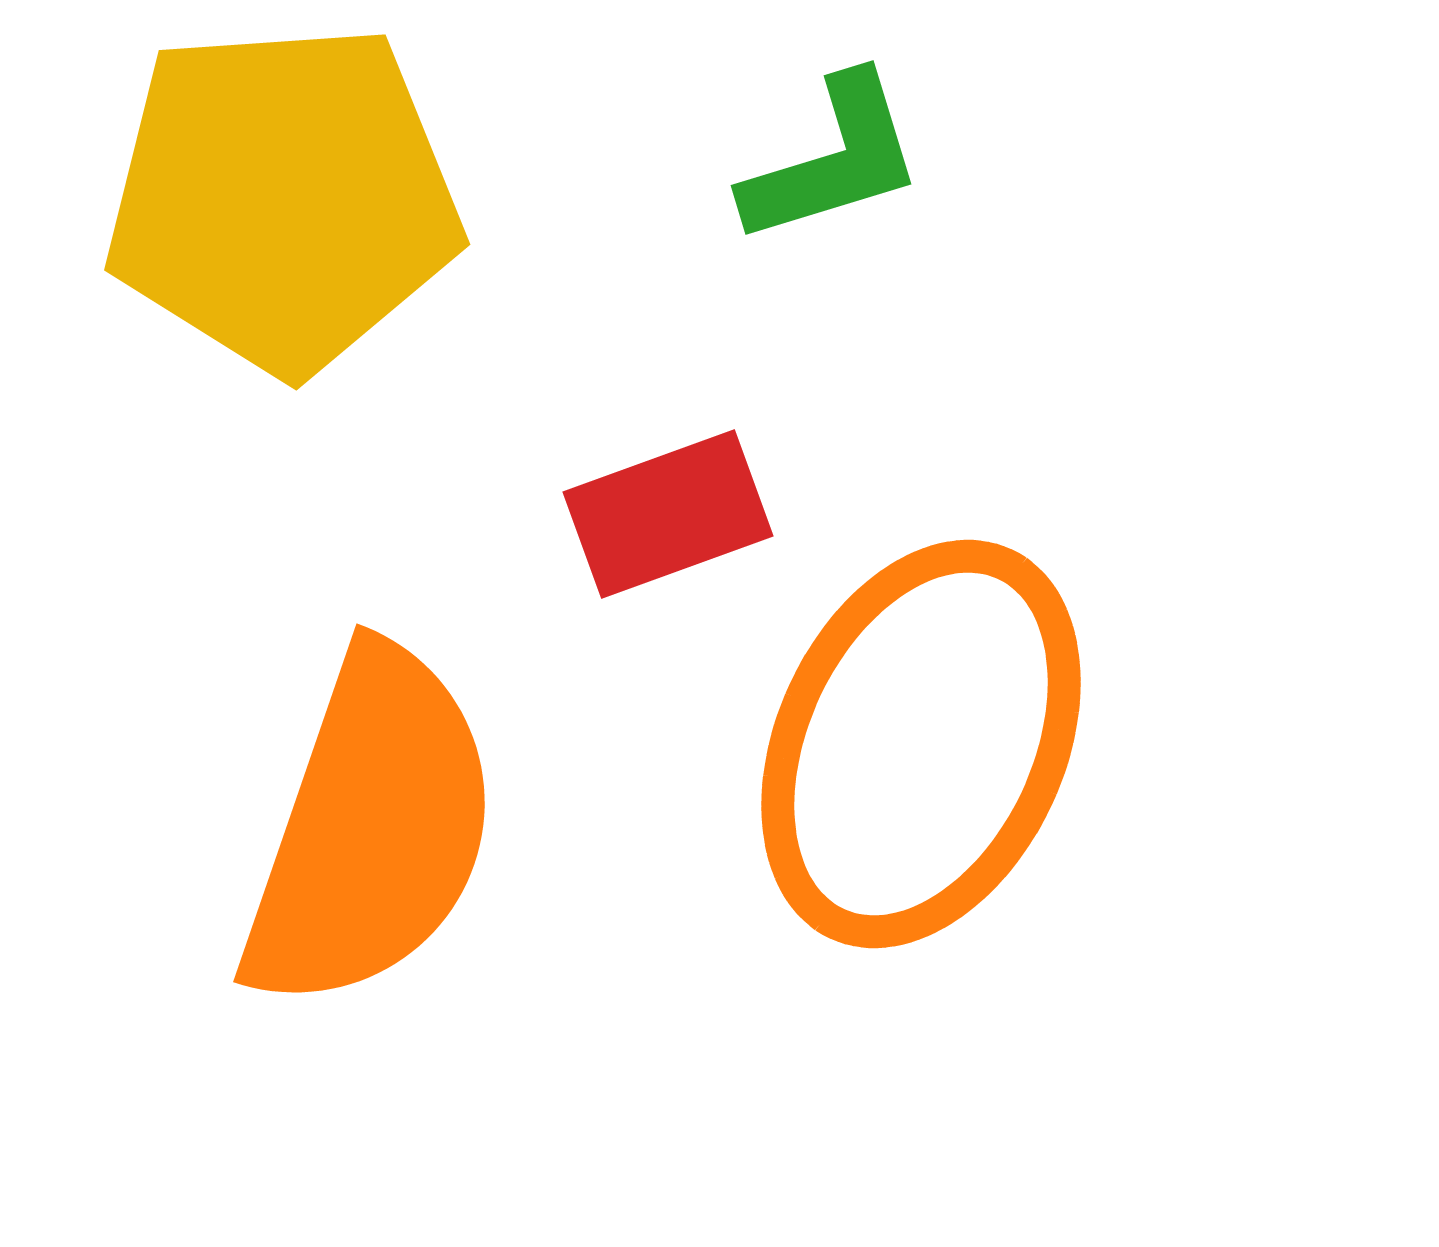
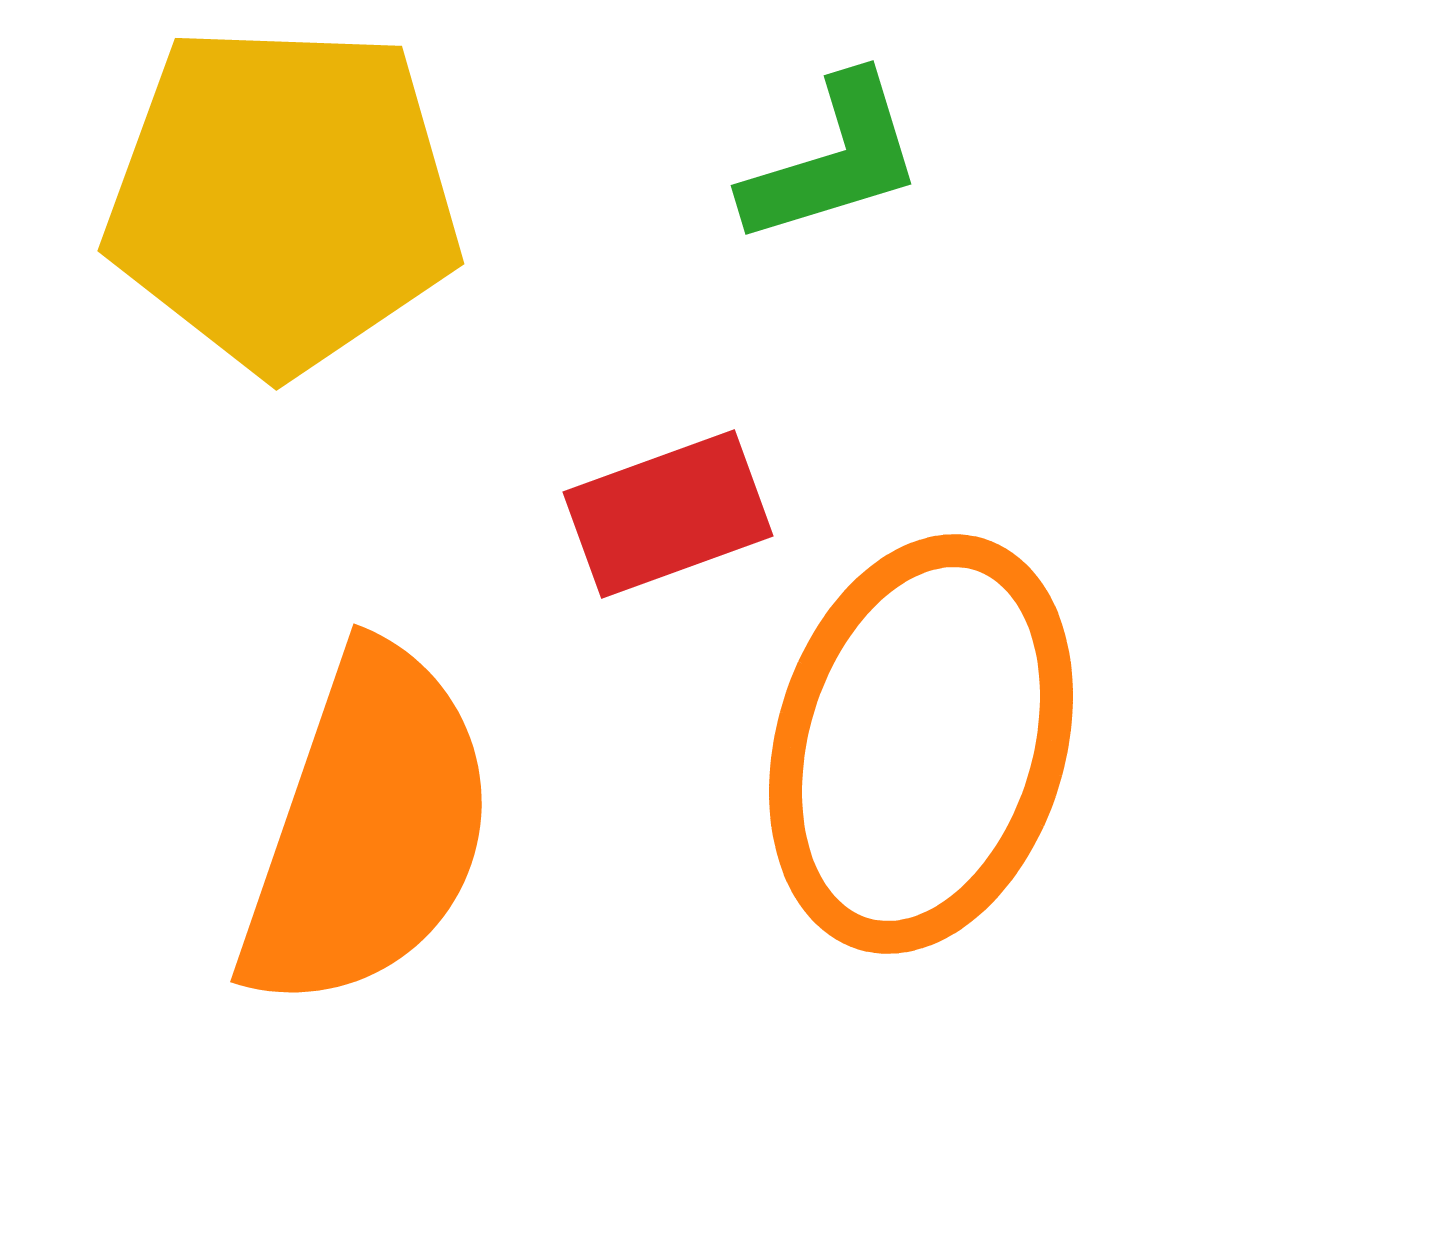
yellow pentagon: rotated 6 degrees clockwise
orange ellipse: rotated 8 degrees counterclockwise
orange semicircle: moved 3 px left
